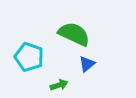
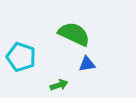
cyan pentagon: moved 8 px left
blue triangle: rotated 30 degrees clockwise
